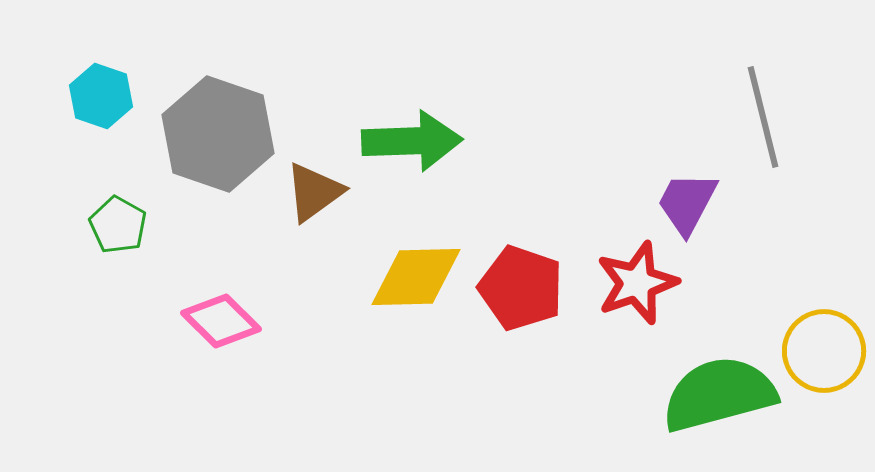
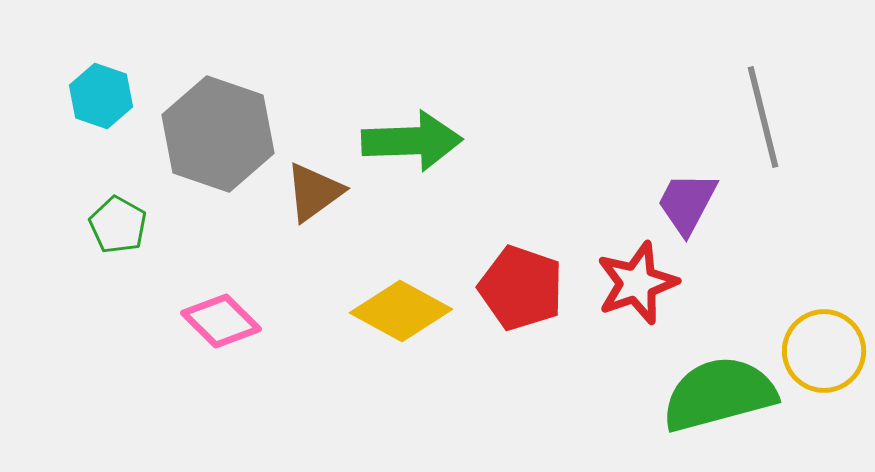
yellow diamond: moved 15 px left, 34 px down; rotated 30 degrees clockwise
